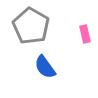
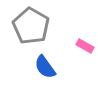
pink rectangle: moved 12 px down; rotated 48 degrees counterclockwise
